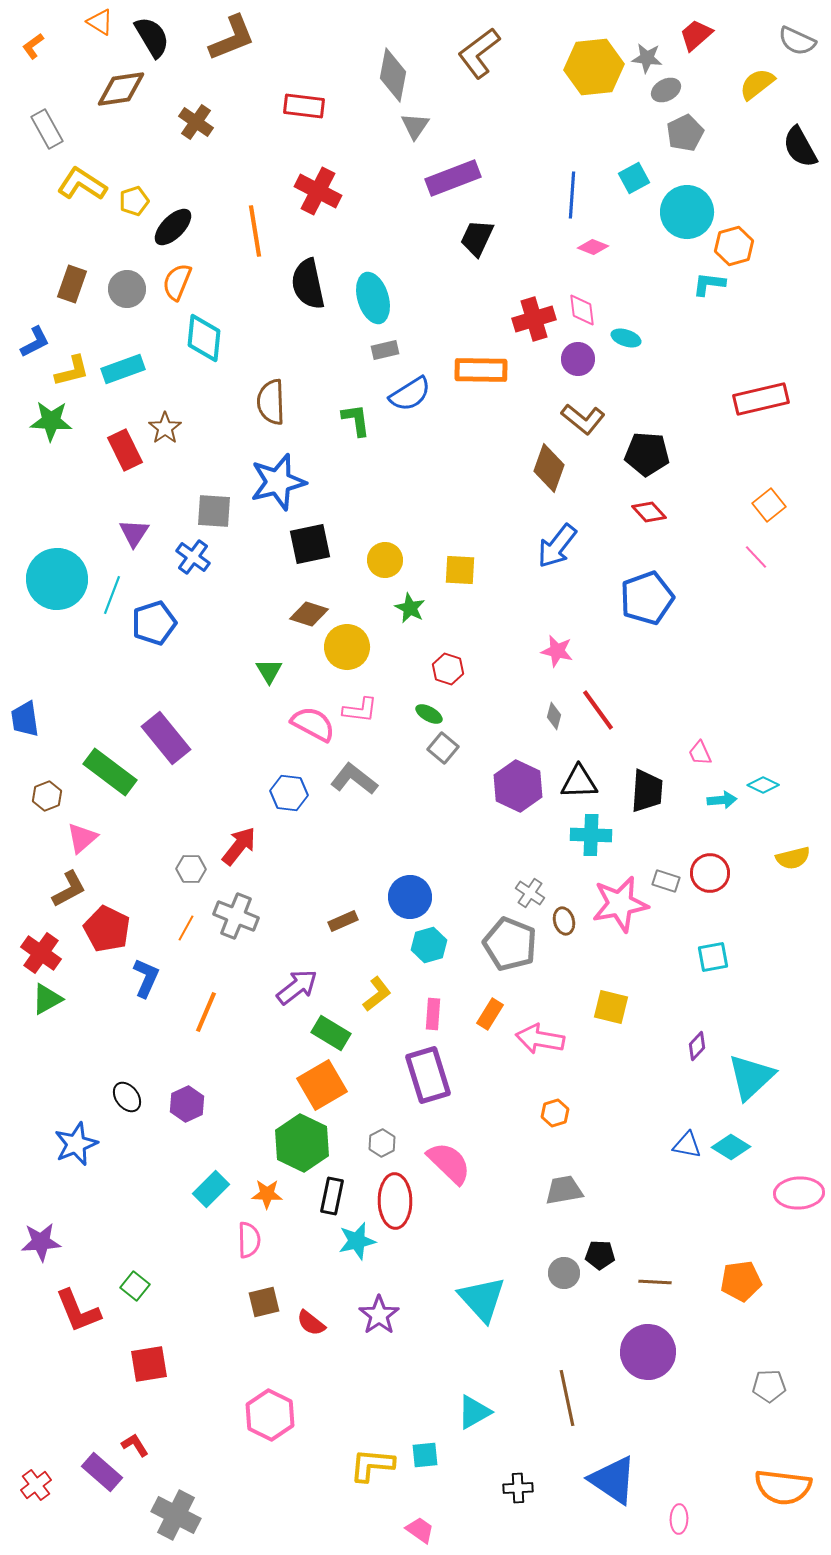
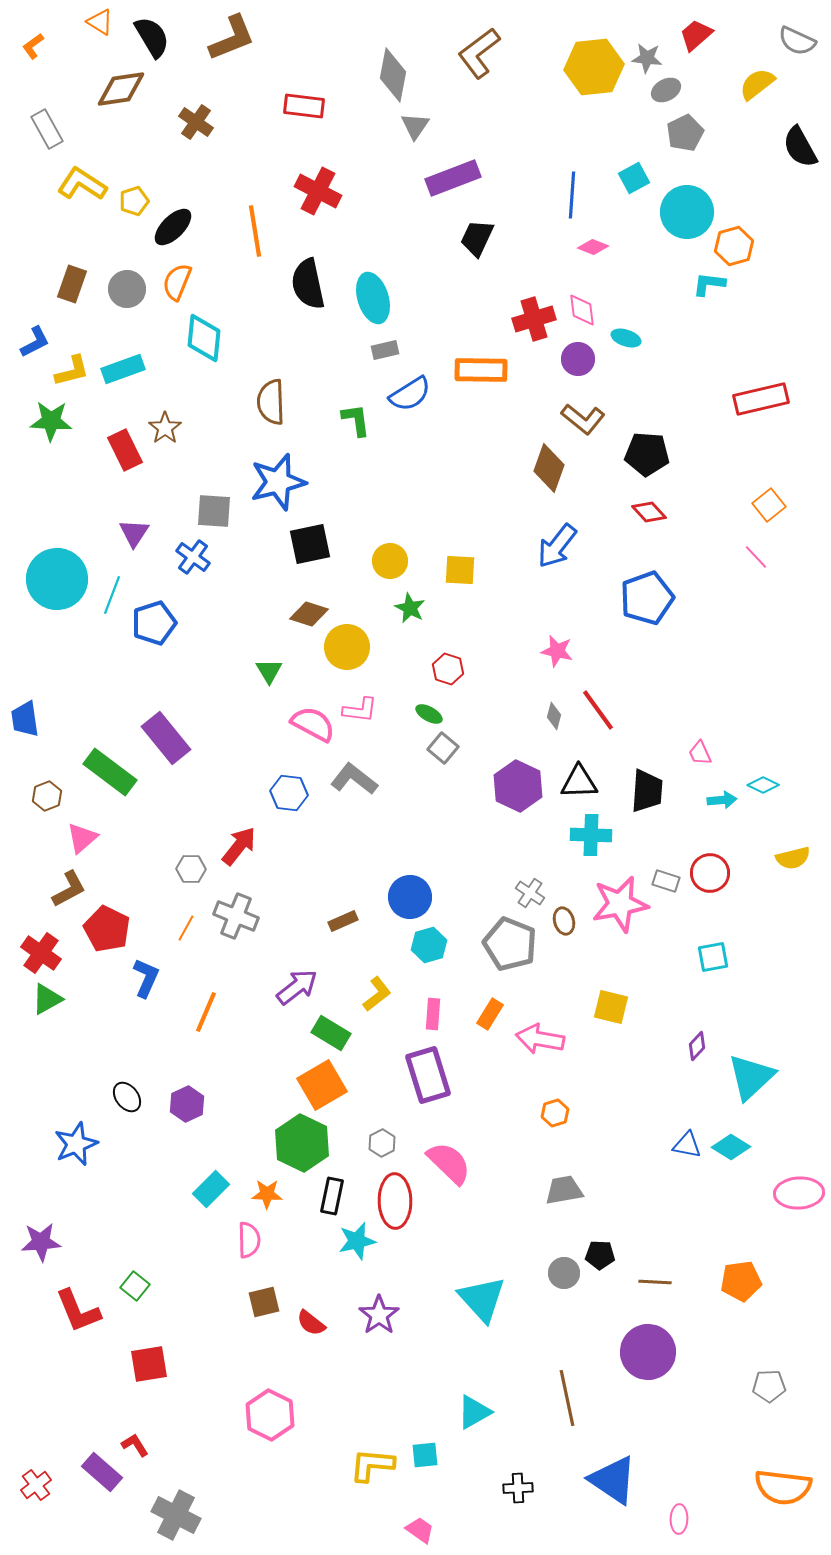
yellow circle at (385, 560): moved 5 px right, 1 px down
